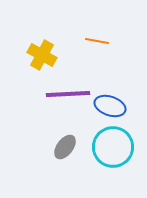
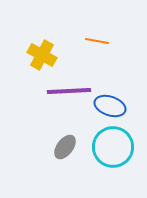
purple line: moved 1 px right, 3 px up
